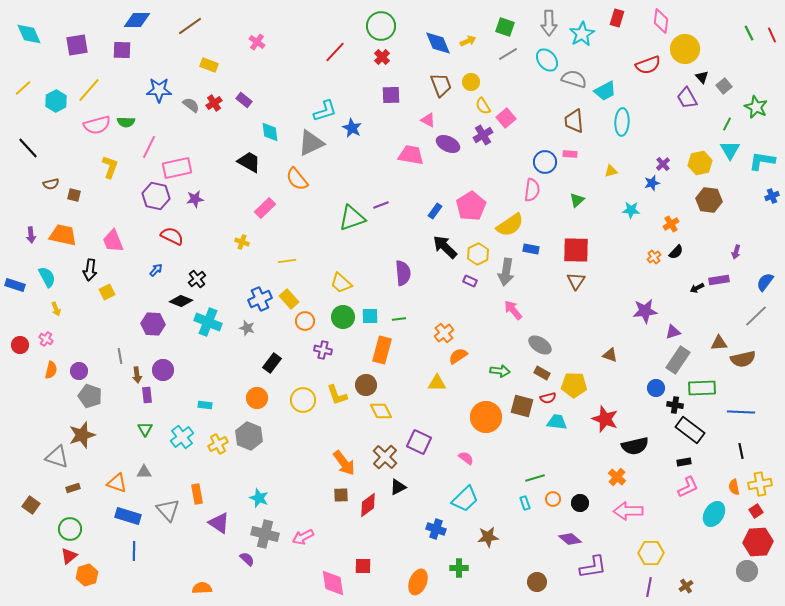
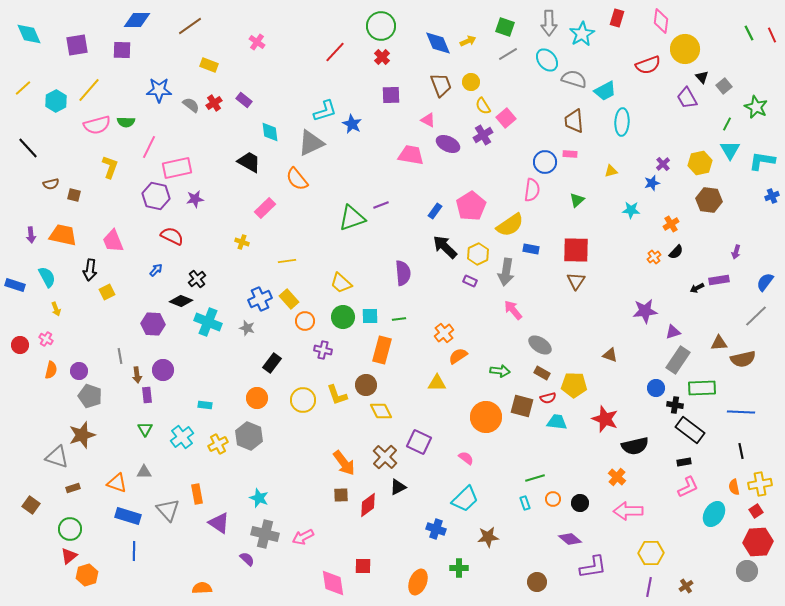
blue star at (352, 128): moved 4 px up
